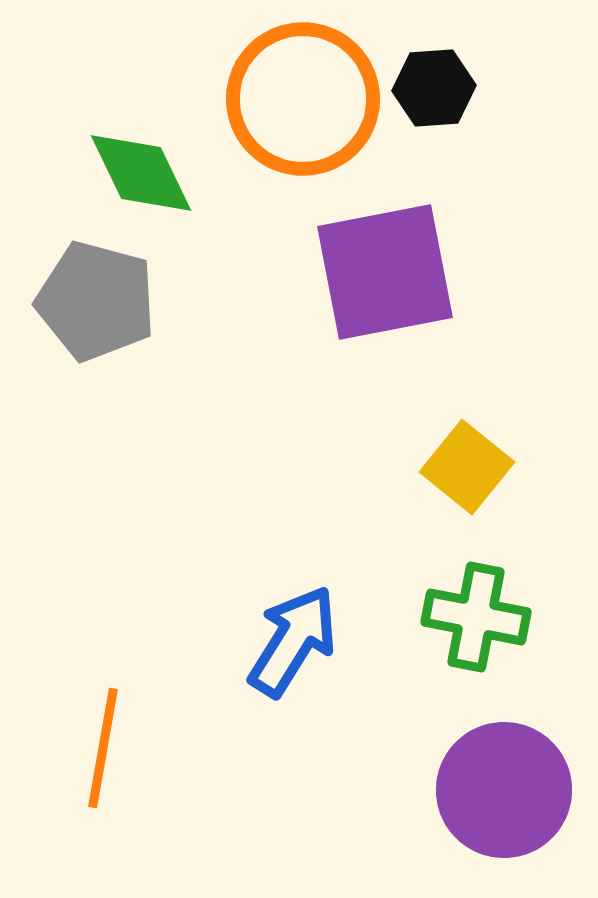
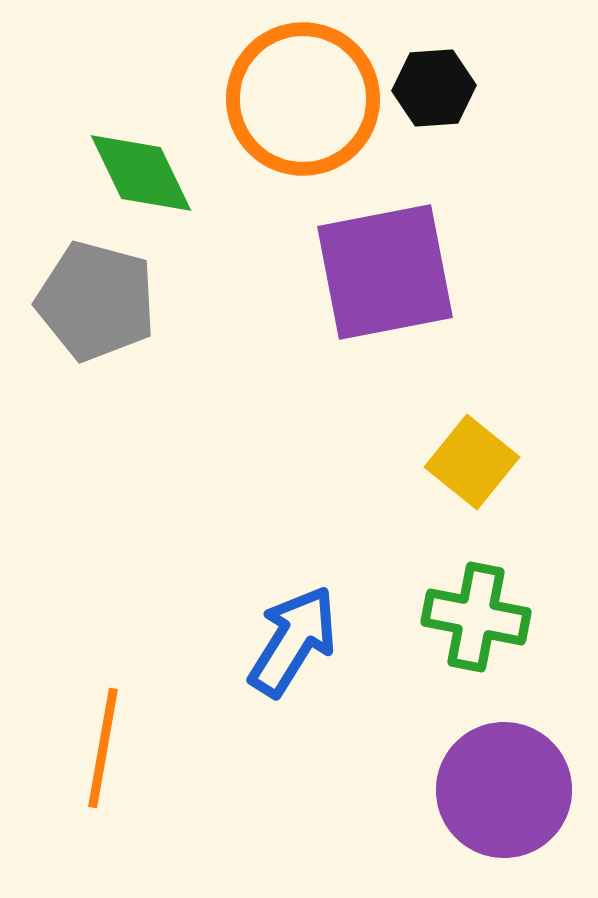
yellow square: moved 5 px right, 5 px up
